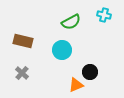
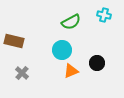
brown rectangle: moved 9 px left
black circle: moved 7 px right, 9 px up
orange triangle: moved 5 px left, 14 px up
